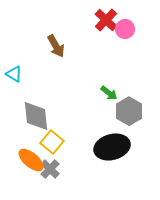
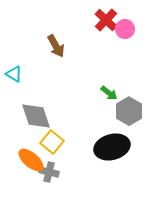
gray diamond: rotated 12 degrees counterclockwise
gray cross: moved 1 px left, 3 px down; rotated 30 degrees counterclockwise
